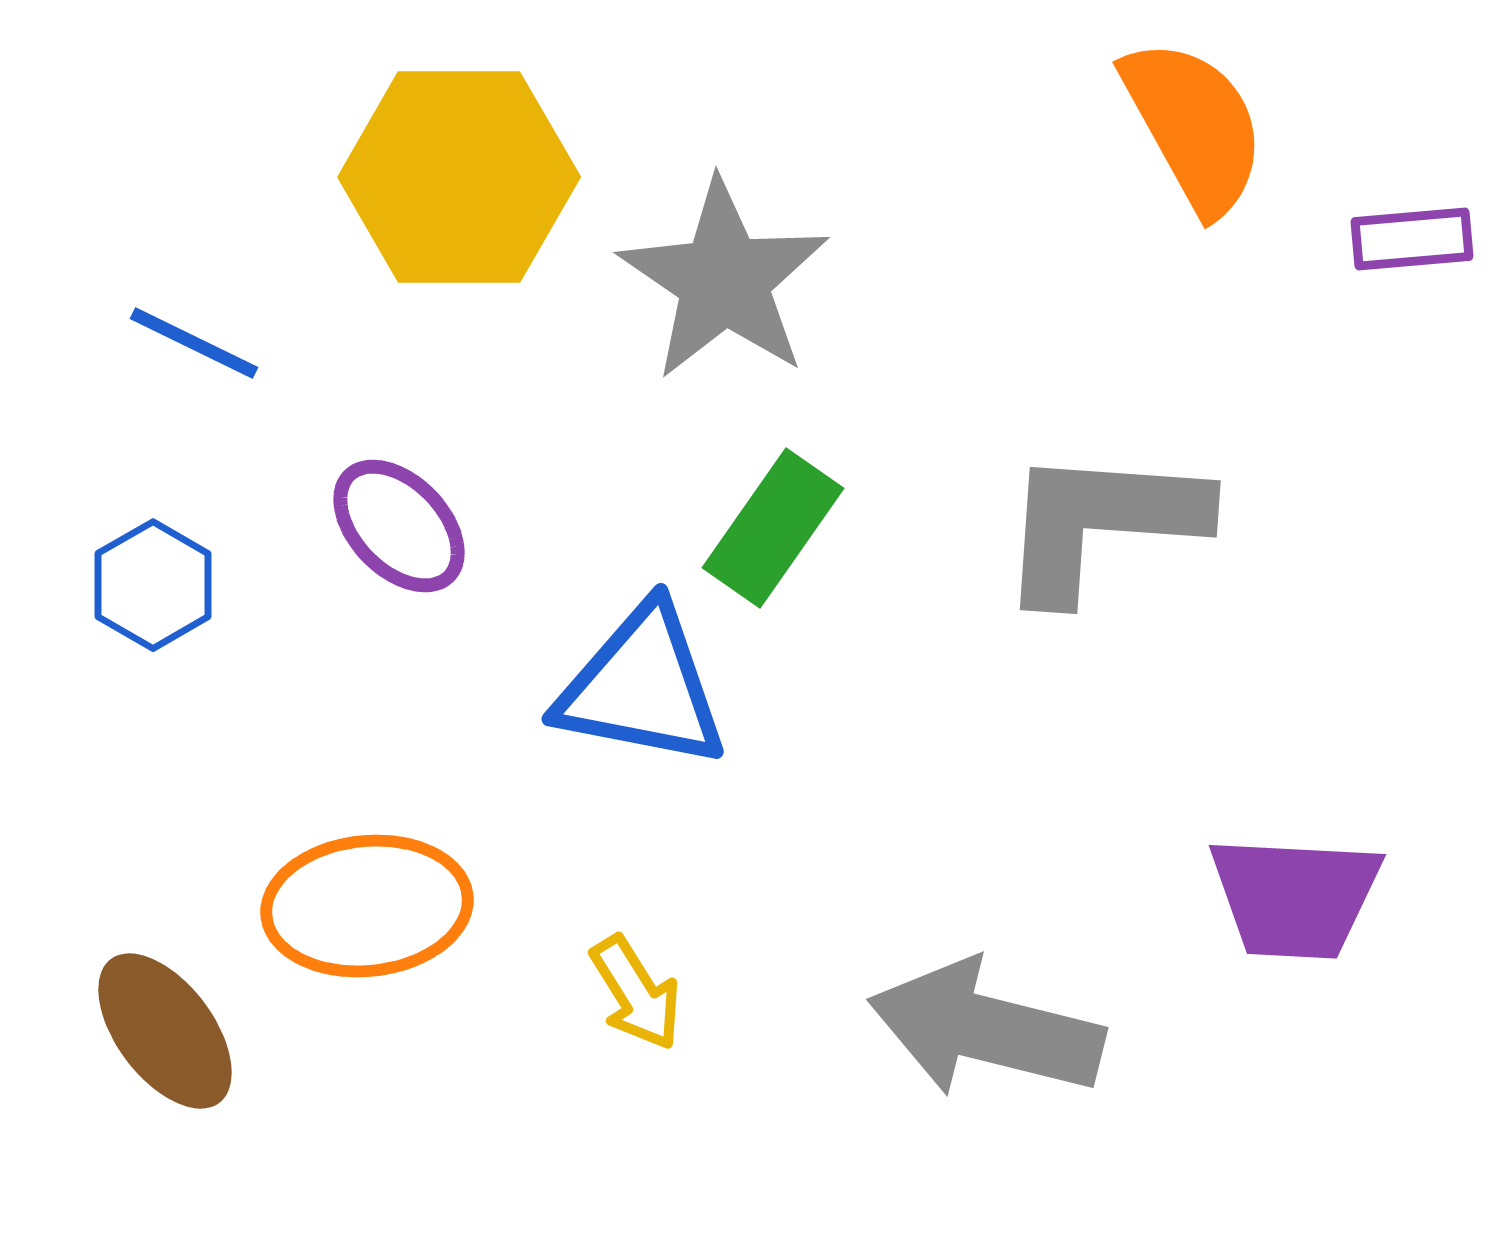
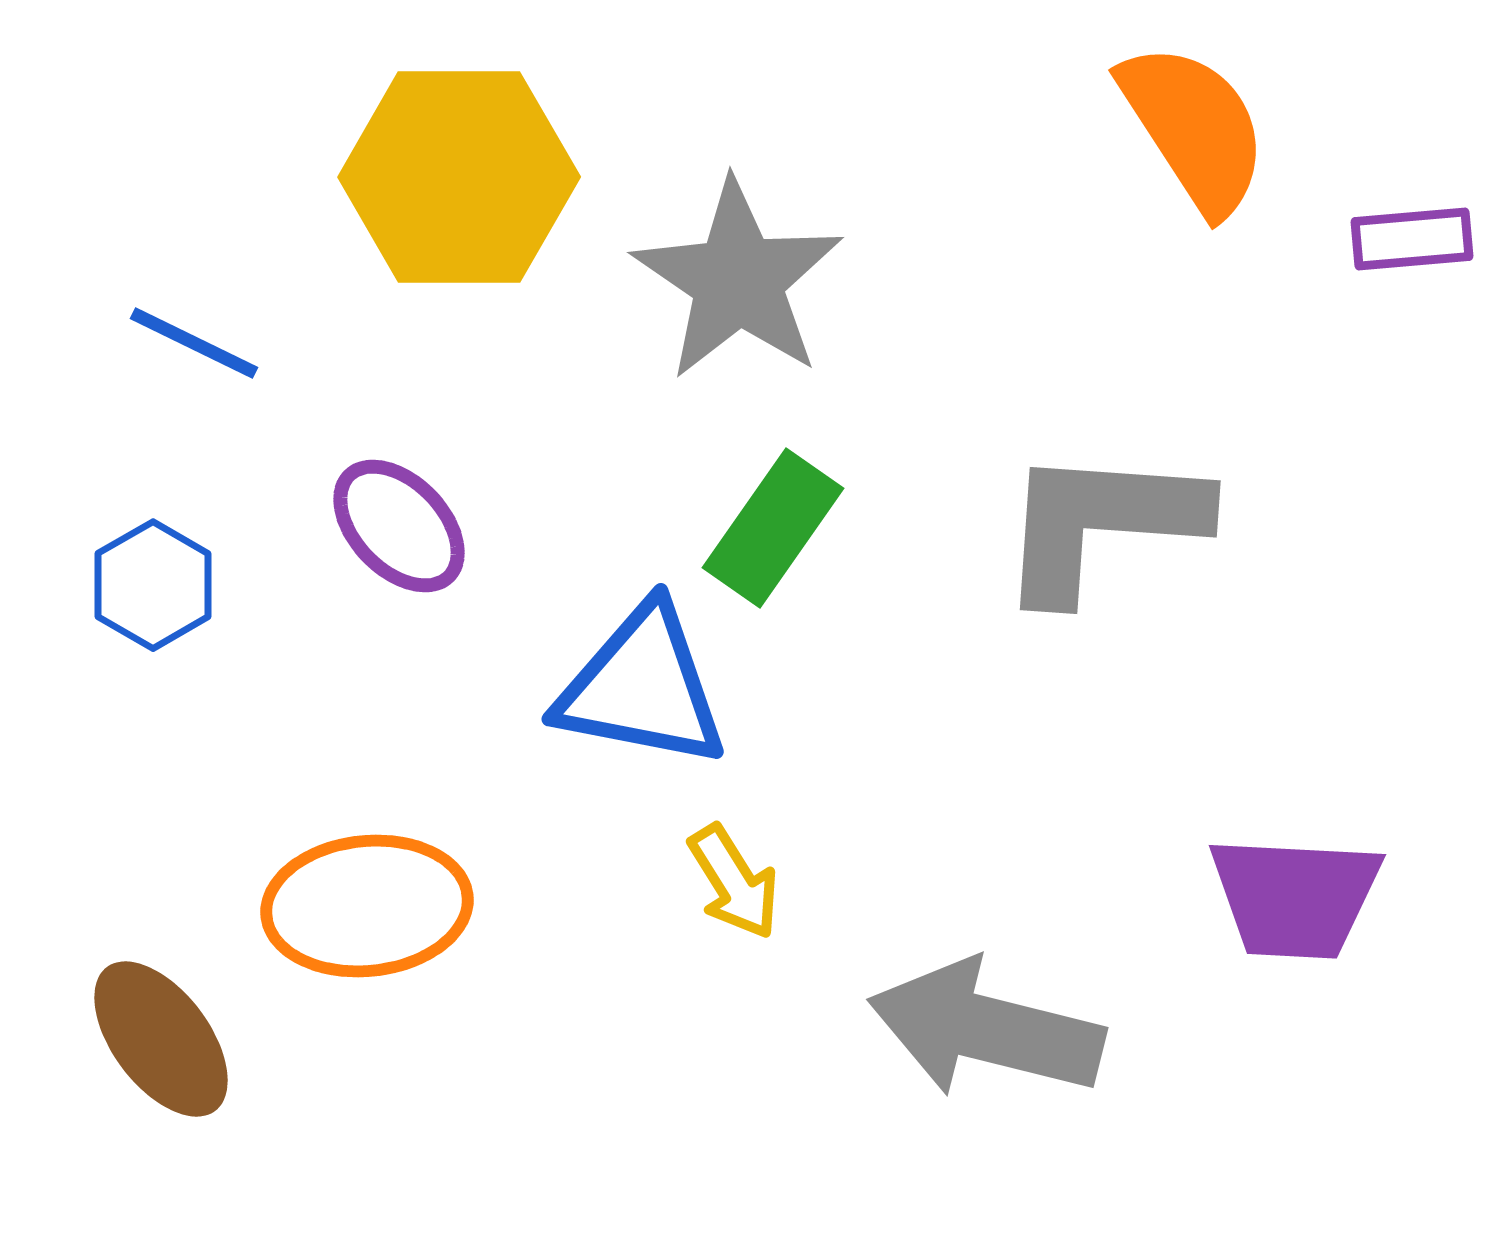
orange semicircle: moved 2 px down; rotated 4 degrees counterclockwise
gray star: moved 14 px right
yellow arrow: moved 98 px right, 111 px up
brown ellipse: moved 4 px left, 8 px down
